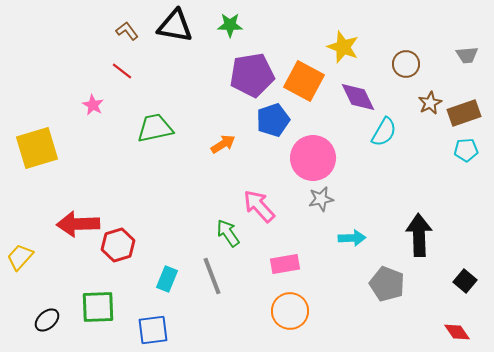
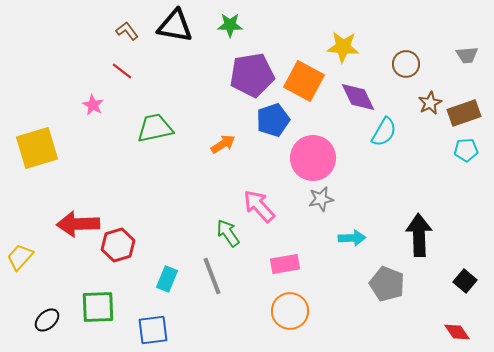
yellow star: rotated 16 degrees counterclockwise
